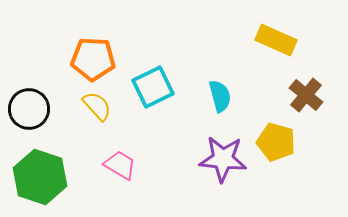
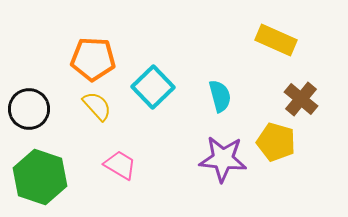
cyan square: rotated 18 degrees counterclockwise
brown cross: moved 5 px left, 4 px down
